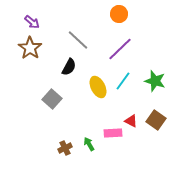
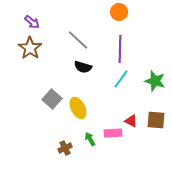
orange circle: moved 2 px up
purple line: rotated 44 degrees counterclockwise
black semicircle: moved 14 px right; rotated 78 degrees clockwise
cyan line: moved 2 px left, 2 px up
yellow ellipse: moved 20 px left, 21 px down
brown square: rotated 30 degrees counterclockwise
green arrow: moved 1 px right, 5 px up
